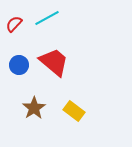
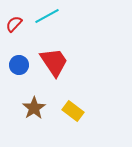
cyan line: moved 2 px up
red trapezoid: rotated 16 degrees clockwise
yellow rectangle: moved 1 px left
